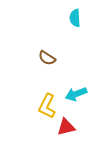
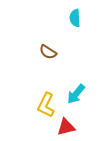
brown semicircle: moved 1 px right, 6 px up
cyan arrow: rotated 30 degrees counterclockwise
yellow L-shape: moved 1 px left, 1 px up
